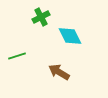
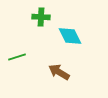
green cross: rotated 30 degrees clockwise
green line: moved 1 px down
